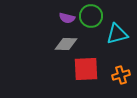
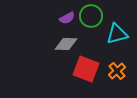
purple semicircle: rotated 42 degrees counterclockwise
red square: rotated 24 degrees clockwise
orange cross: moved 4 px left, 4 px up; rotated 24 degrees counterclockwise
